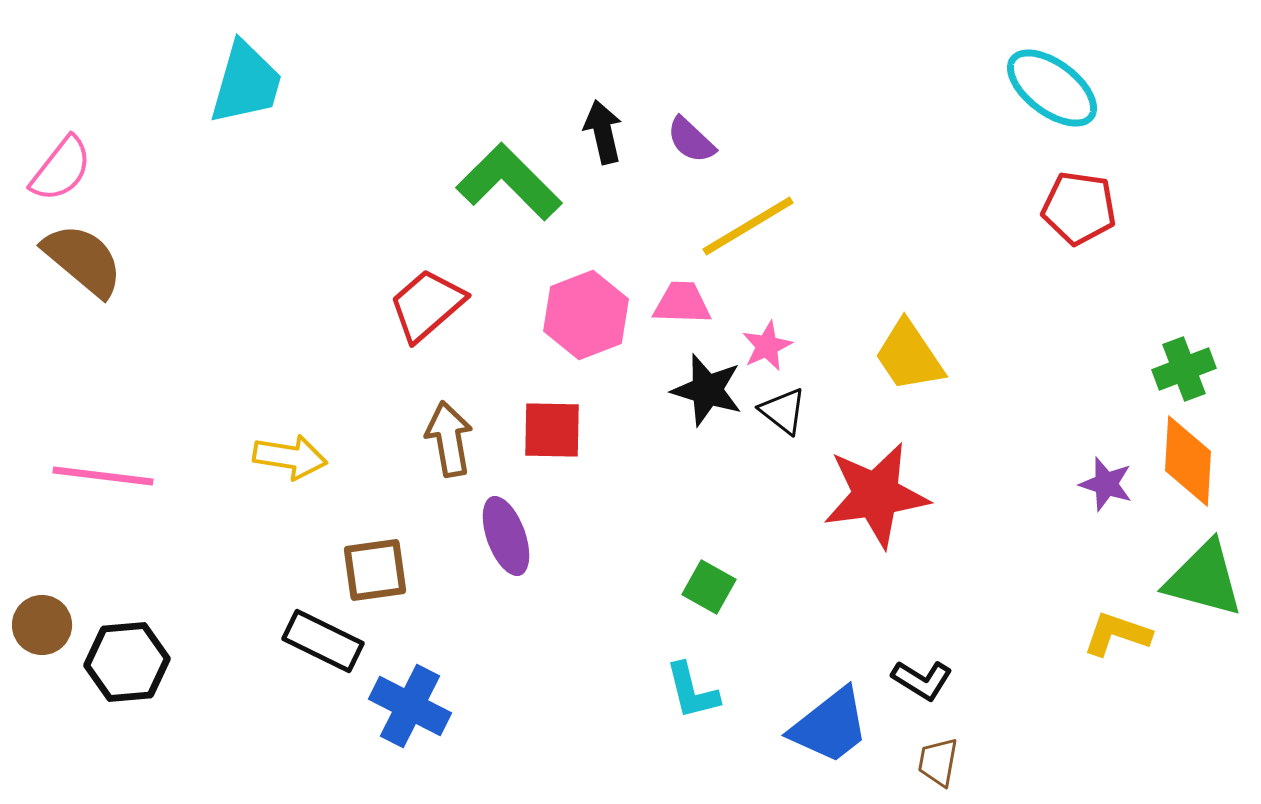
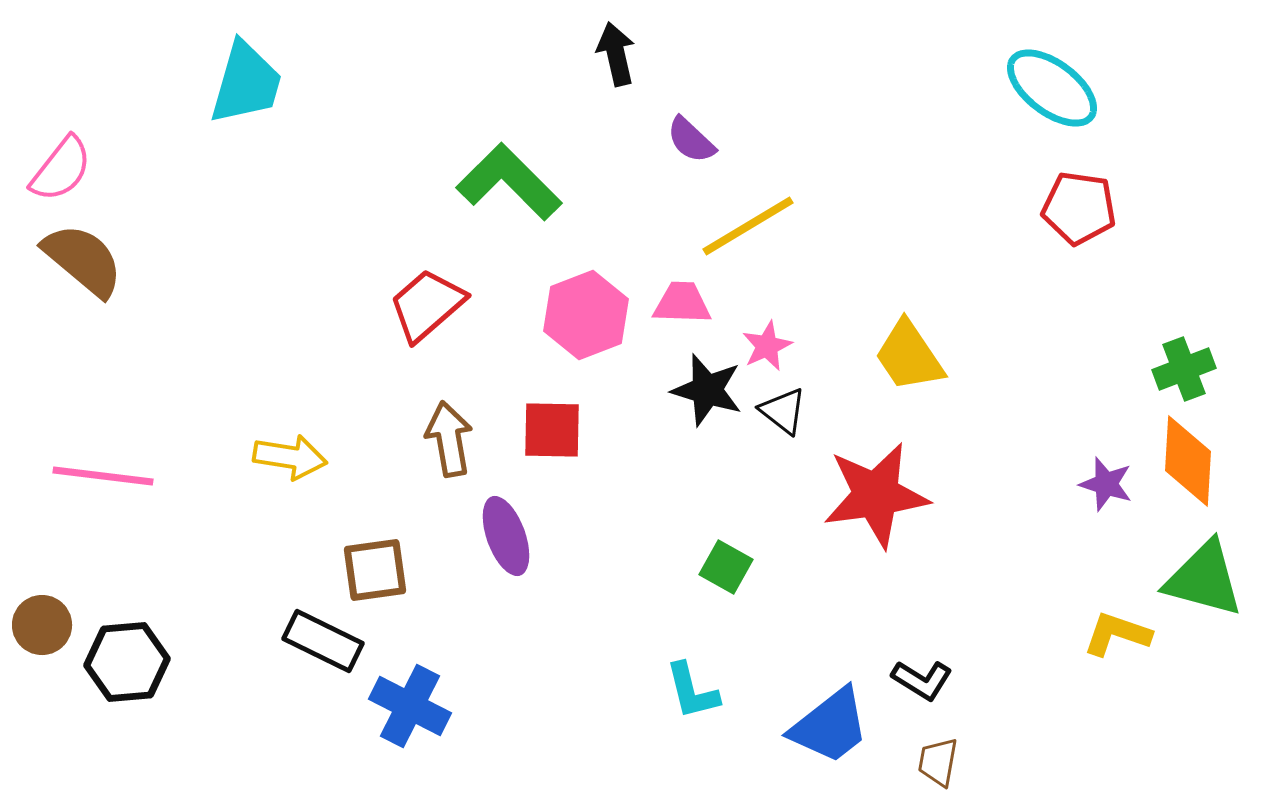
black arrow: moved 13 px right, 78 px up
green square: moved 17 px right, 20 px up
